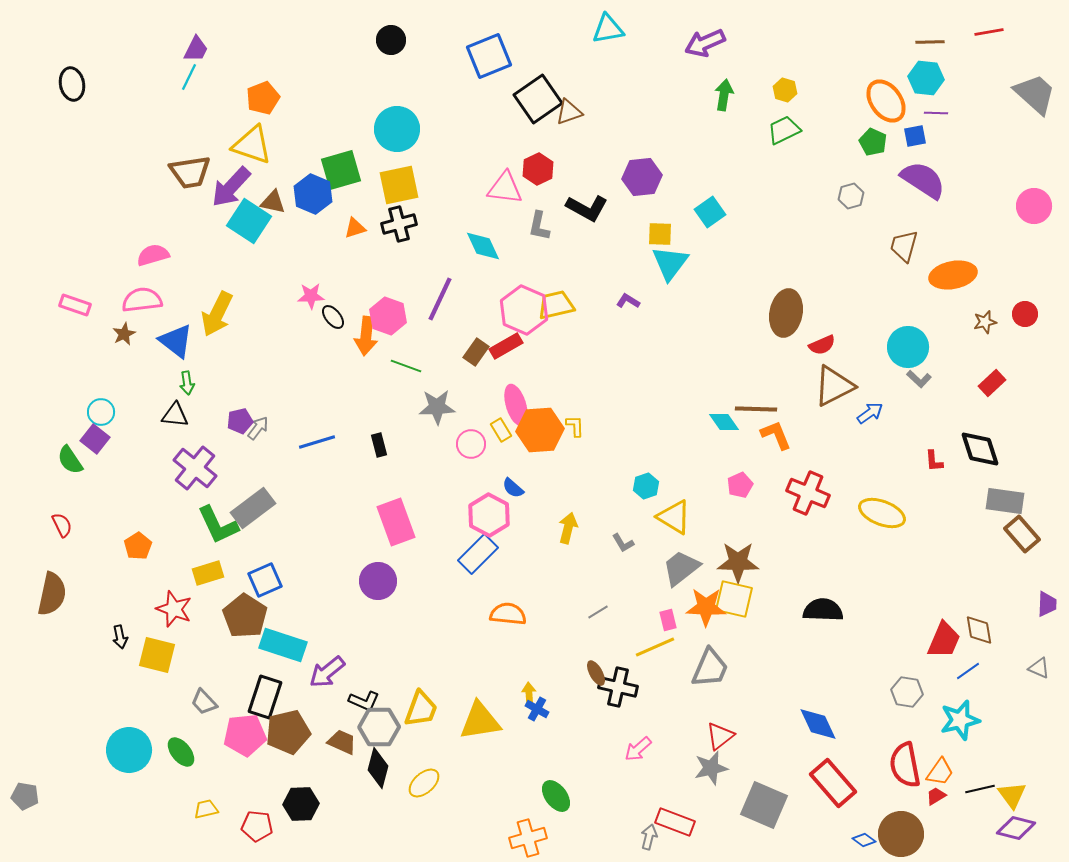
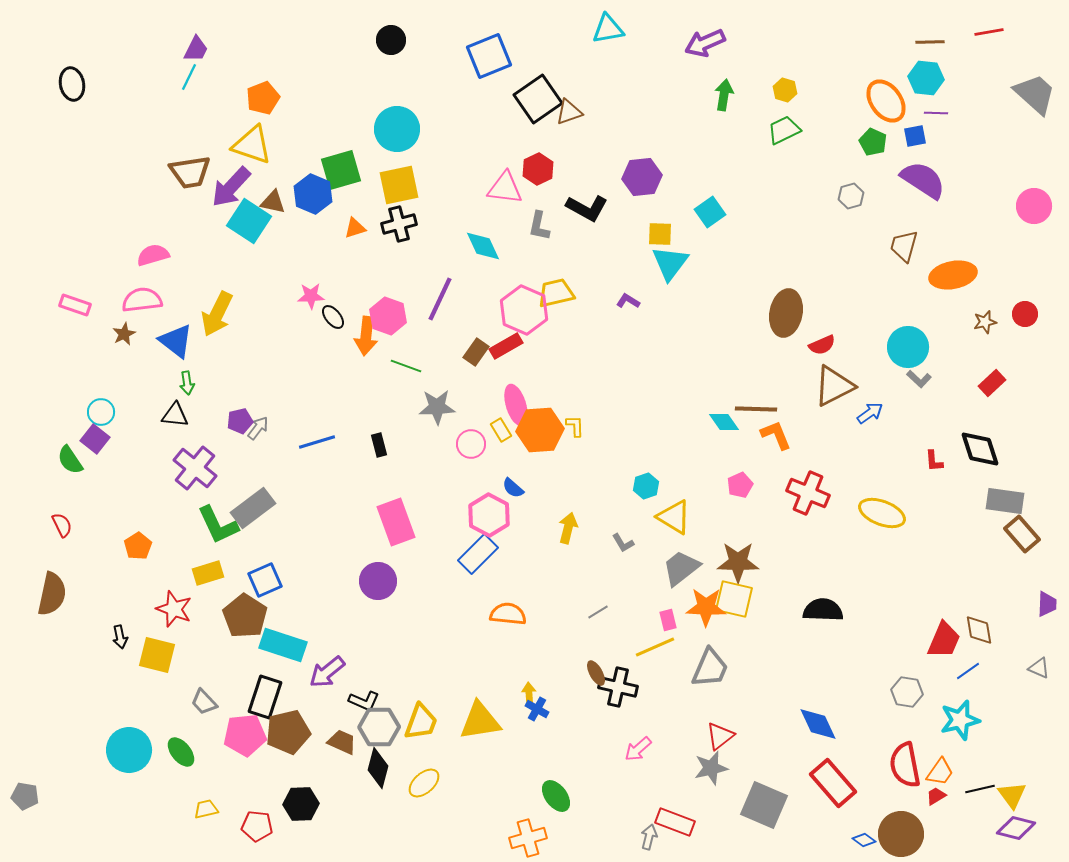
yellow trapezoid at (556, 305): moved 12 px up
yellow trapezoid at (421, 709): moved 13 px down
